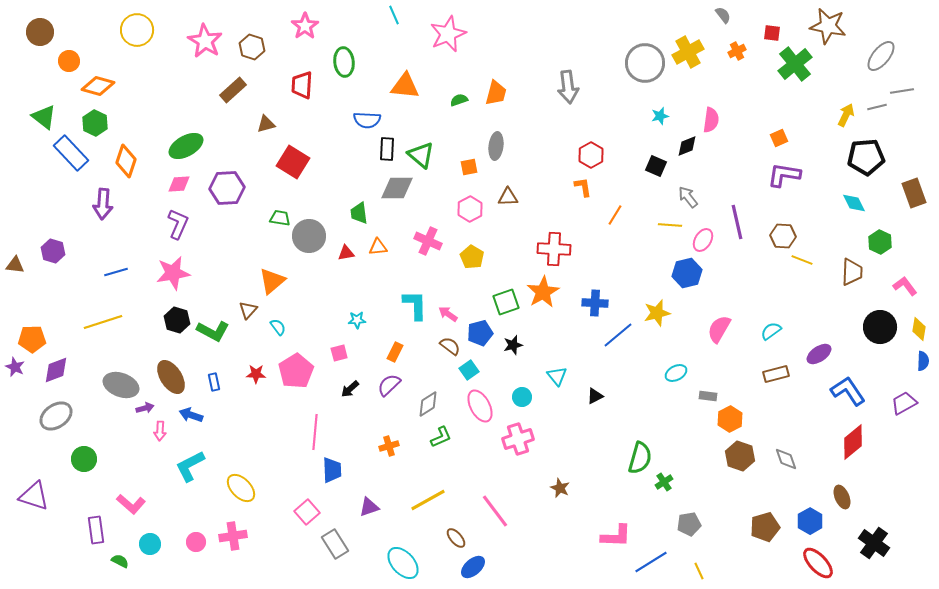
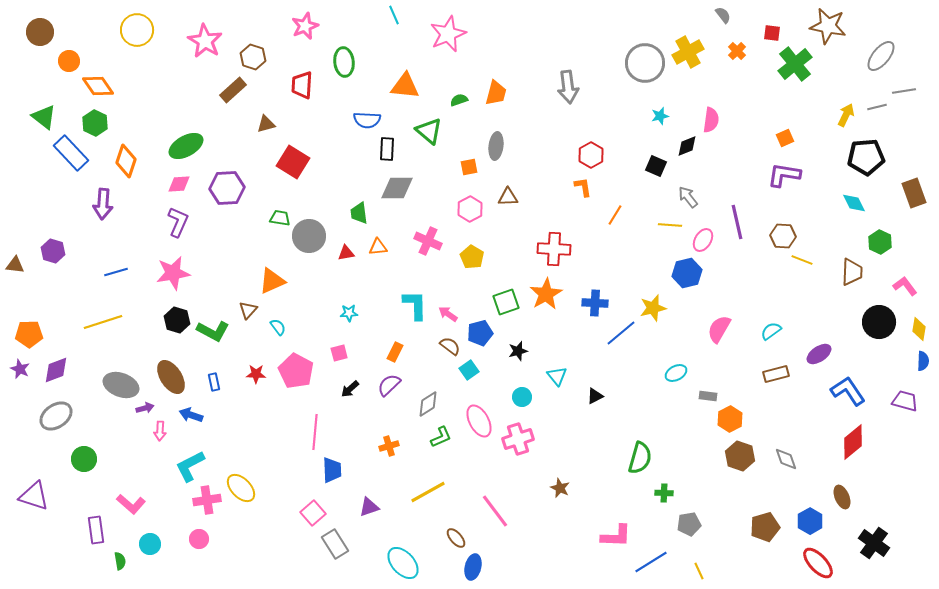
pink star at (305, 26): rotated 12 degrees clockwise
brown hexagon at (252, 47): moved 1 px right, 10 px down
orange cross at (737, 51): rotated 18 degrees counterclockwise
orange diamond at (98, 86): rotated 40 degrees clockwise
gray line at (902, 91): moved 2 px right
orange square at (779, 138): moved 6 px right
green triangle at (421, 155): moved 8 px right, 24 px up
purple L-shape at (178, 224): moved 2 px up
orange triangle at (272, 281): rotated 16 degrees clockwise
orange star at (543, 292): moved 3 px right, 2 px down
yellow star at (657, 313): moved 4 px left, 5 px up
cyan star at (357, 320): moved 8 px left, 7 px up
black circle at (880, 327): moved 1 px left, 5 px up
blue line at (618, 335): moved 3 px right, 2 px up
orange pentagon at (32, 339): moved 3 px left, 5 px up
black star at (513, 345): moved 5 px right, 6 px down
purple star at (15, 367): moved 5 px right, 2 px down
pink pentagon at (296, 371): rotated 12 degrees counterclockwise
purple trapezoid at (904, 403): moved 1 px right, 2 px up; rotated 44 degrees clockwise
pink ellipse at (480, 406): moved 1 px left, 15 px down
green cross at (664, 482): moved 11 px down; rotated 36 degrees clockwise
yellow line at (428, 500): moved 8 px up
pink square at (307, 512): moved 6 px right, 1 px down
pink cross at (233, 536): moved 26 px left, 36 px up
pink circle at (196, 542): moved 3 px right, 3 px up
green semicircle at (120, 561): rotated 54 degrees clockwise
blue ellipse at (473, 567): rotated 35 degrees counterclockwise
